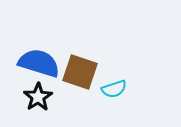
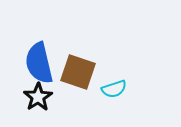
blue semicircle: rotated 120 degrees counterclockwise
brown square: moved 2 px left
